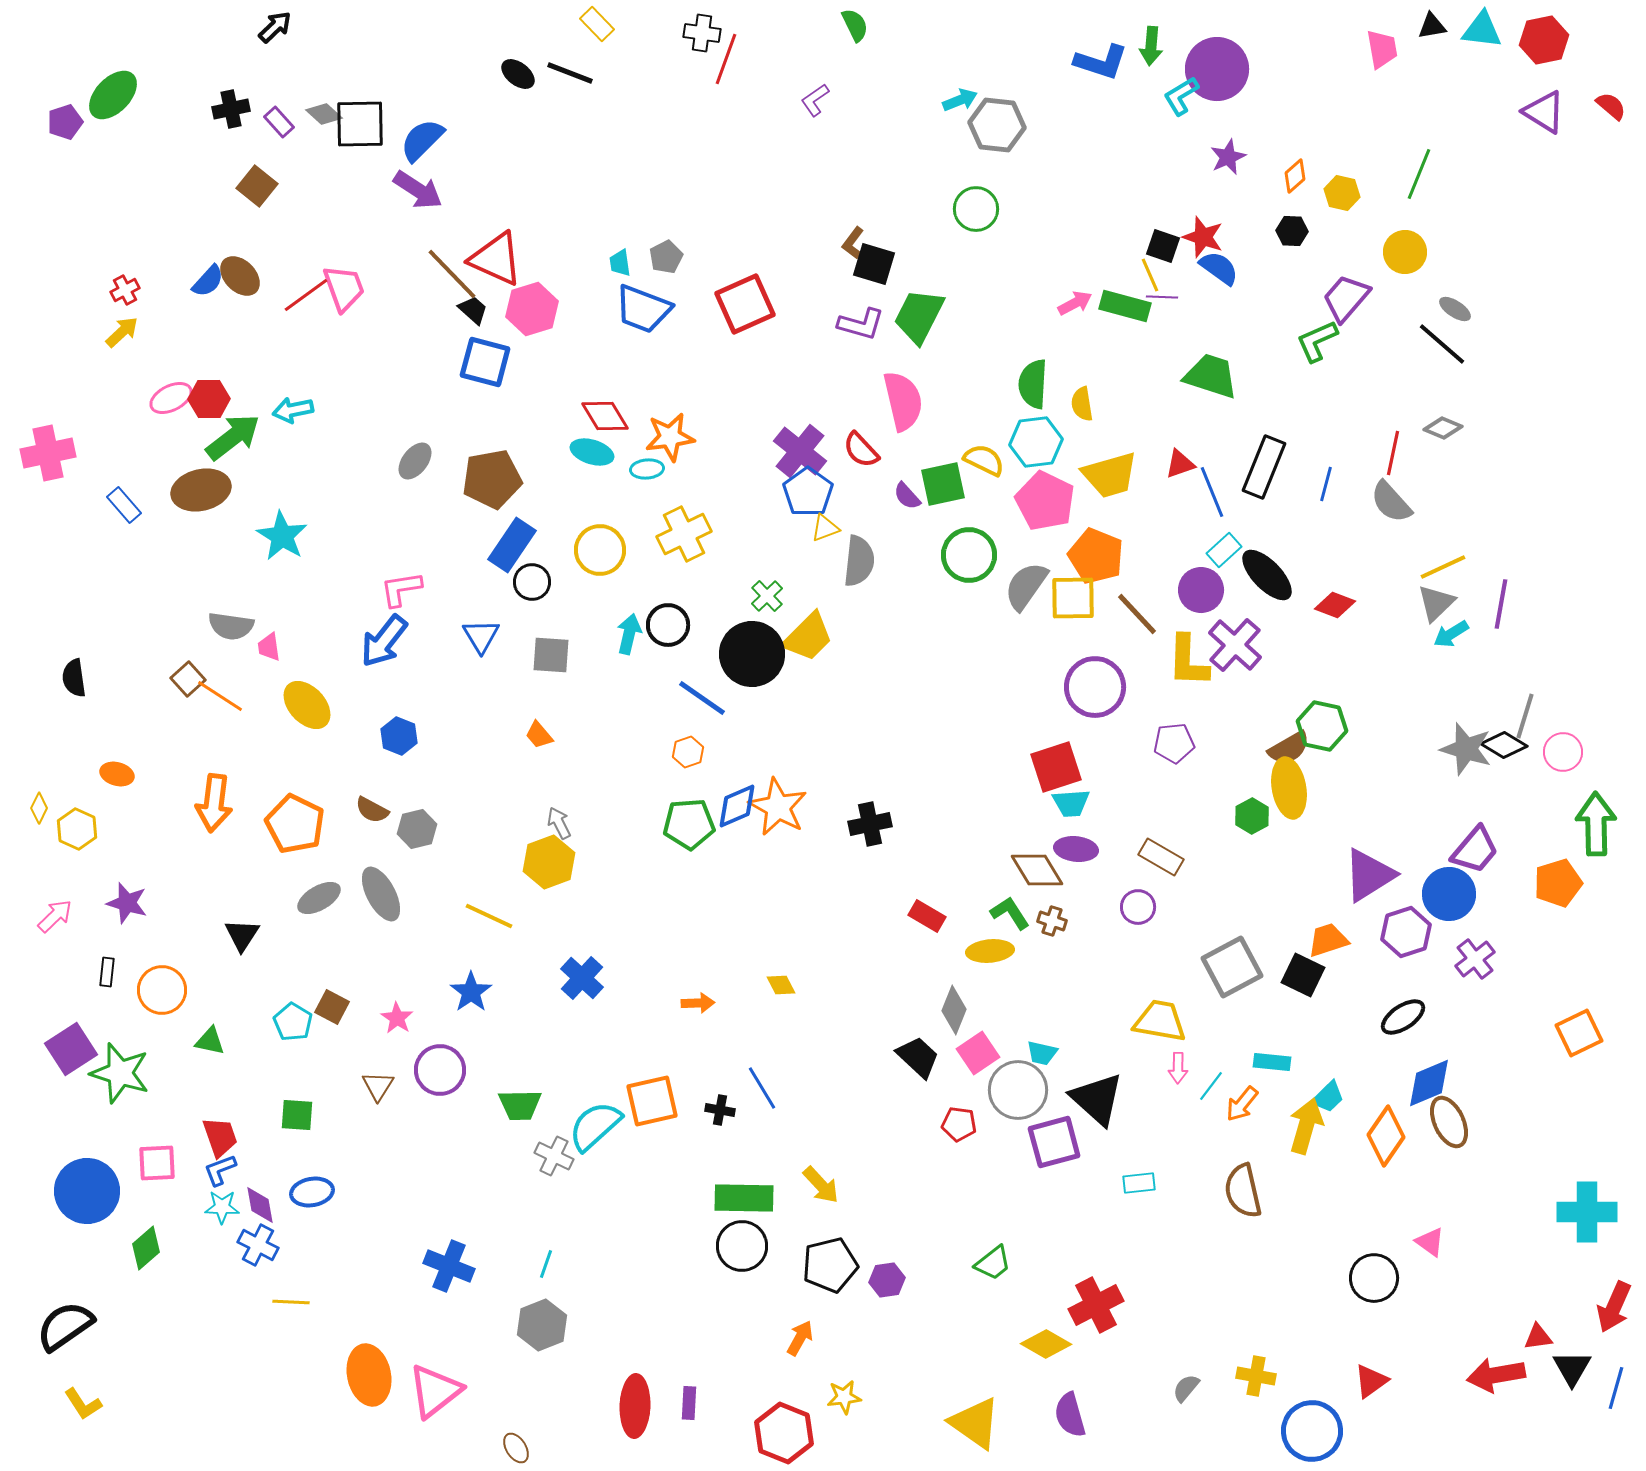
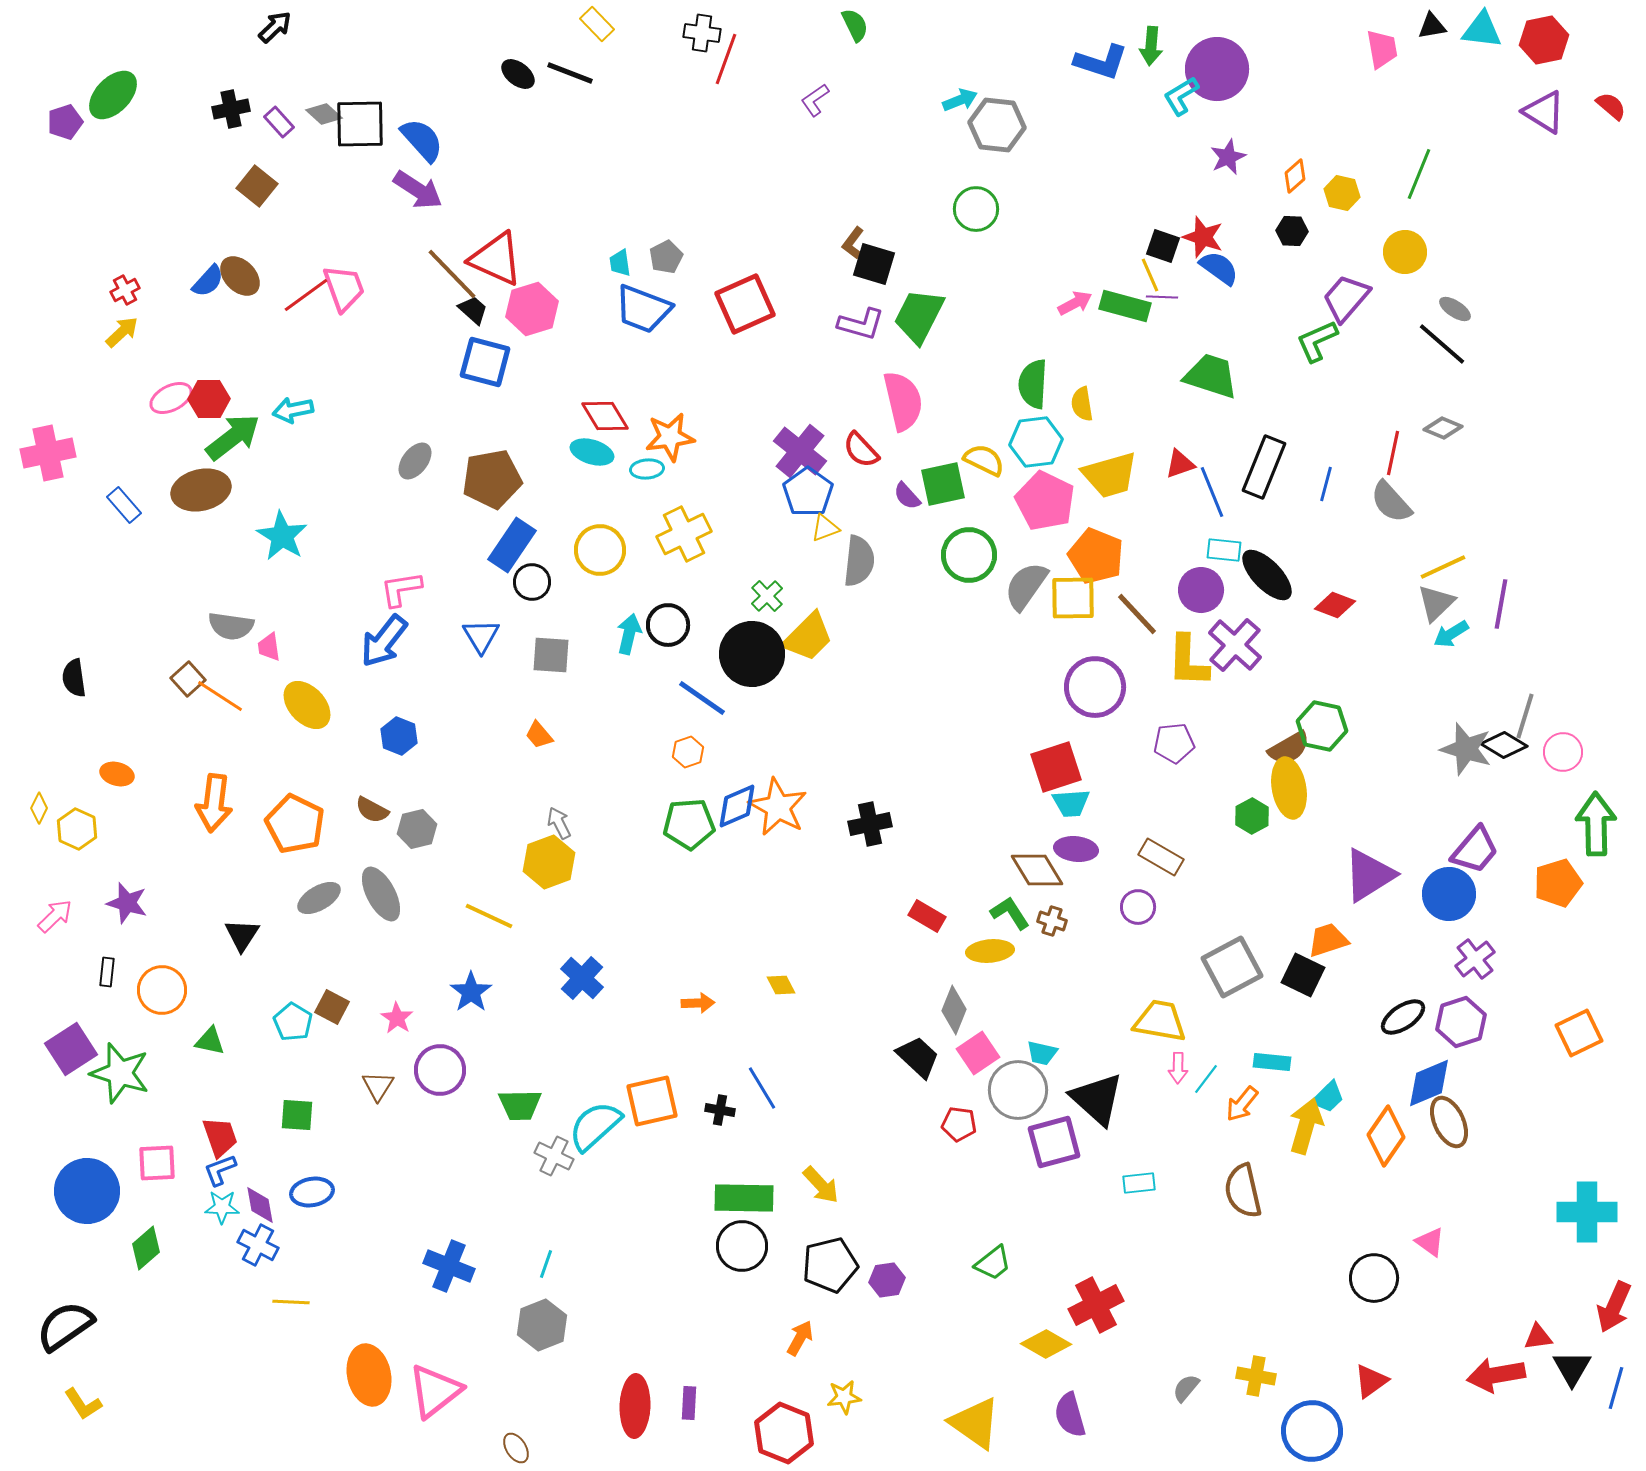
blue semicircle at (422, 140): rotated 93 degrees clockwise
cyan rectangle at (1224, 550): rotated 48 degrees clockwise
purple hexagon at (1406, 932): moved 55 px right, 90 px down
cyan line at (1211, 1086): moved 5 px left, 7 px up
